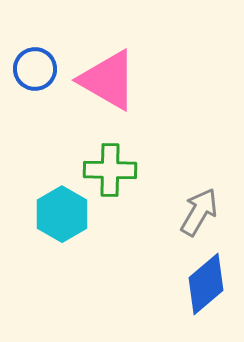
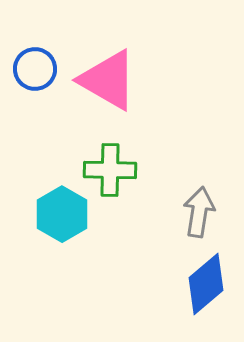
gray arrow: rotated 21 degrees counterclockwise
